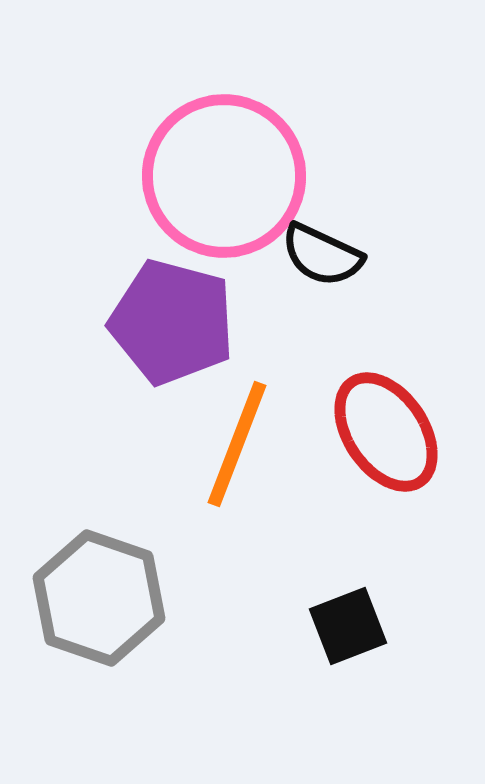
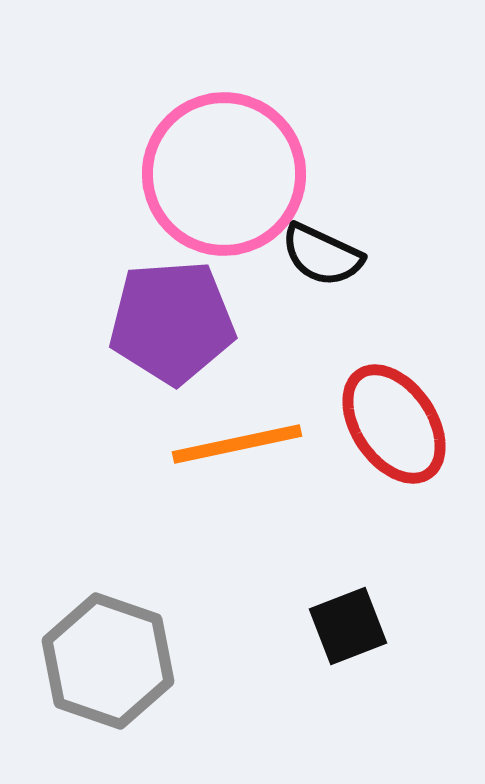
pink circle: moved 2 px up
purple pentagon: rotated 19 degrees counterclockwise
red ellipse: moved 8 px right, 8 px up
orange line: rotated 57 degrees clockwise
gray hexagon: moved 9 px right, 63 px down
